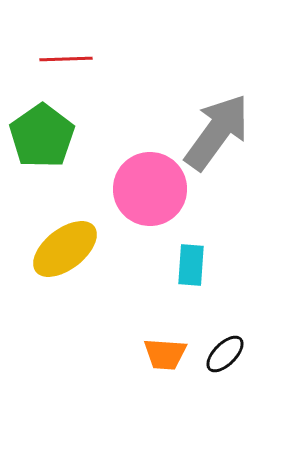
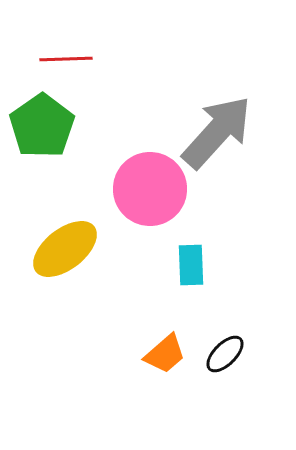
gray arrow: rotated 6 degrees clockwise
green pentagon: moved 10 px up
cyan rectangle: rotated 6 degrees counterclockwise
orange trapezoid: rotated 45 degrees counterclockwise
